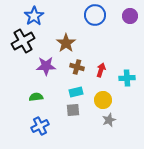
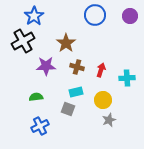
gray square: moved 5 px left, 1 px up; rotated 24 degrees clockwise
